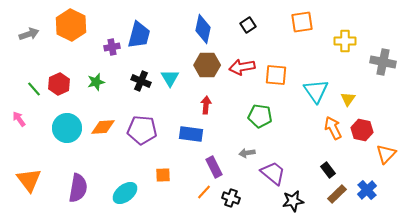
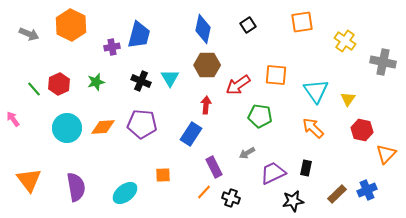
gray arrow at (29, 34): rotated 42 degrees clockwise
yellow cross at (345, 41): rotated 35 degrees clockwise
red arrow at (242, 67): moved 4 px left, 18 px down; rotated 25 degrees counterclockwise
pink arrow at (19, 119): moved 6 px left
orange arrow at (333, 128): moved 20 px left; rotated 20 degrees counterclockwise
purple pentagon at (142, 130): moved 6 px up
blue rectangle at (191, 134): rotated 65 degrees counterclockwise
gray arrow at (247, 153): rotated 21 degrees counterclockwise
black rectangle at (328, 170): moved 22 px left, 2 px up; rotated 49 degrees clockwise
purple trapezoid at (273, 173): rotated 64 degrees counterclockwise
purple semicircle at (78, 188): moved 2 px left, 1 px up; rotated 20 degrees counterclockwise
blue cross at (367, 190): rotated 18 degrees clockwise
